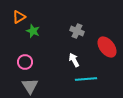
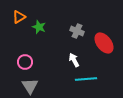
green star: moved 6 px right, 4 px up
red ellipse: moved 3 px left, 4 px up
